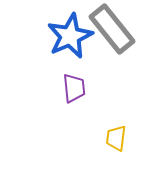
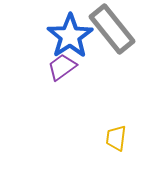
blue star: rotated 9 degrees counterclockwise
purple trapezoid: moved 12 px left, 21 px up; rotated 120 degrees counterclockwise
